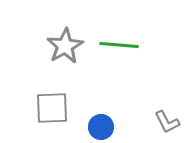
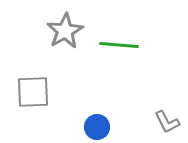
gray star: moved 15 px up
gray square: moved 19 px left, 16 px up
blue circle: moved 4 px left
